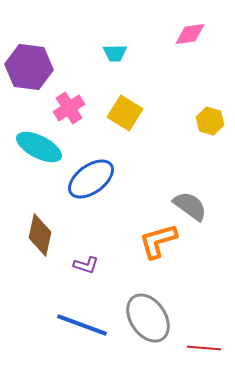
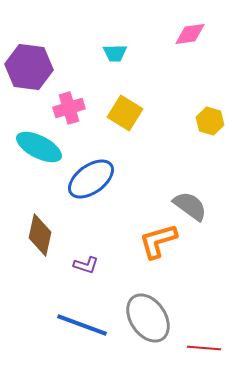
pink cross: rotated 16 degrees clockwise
